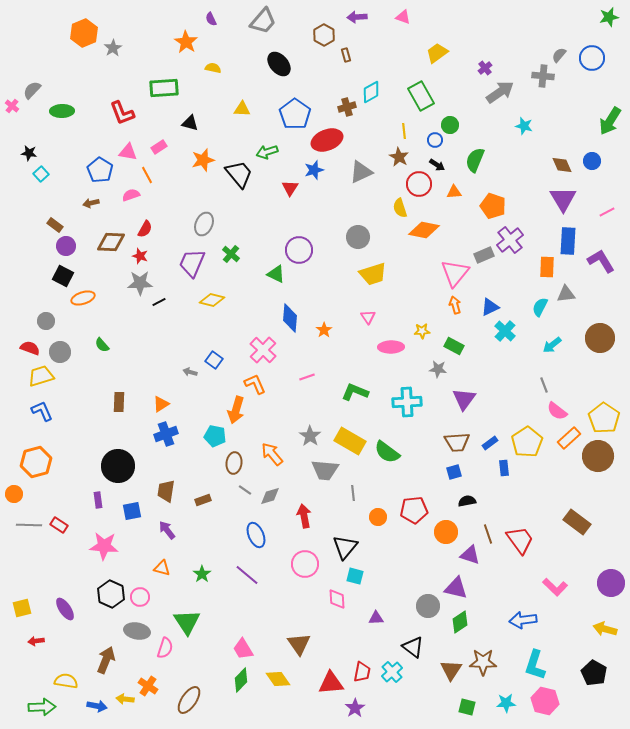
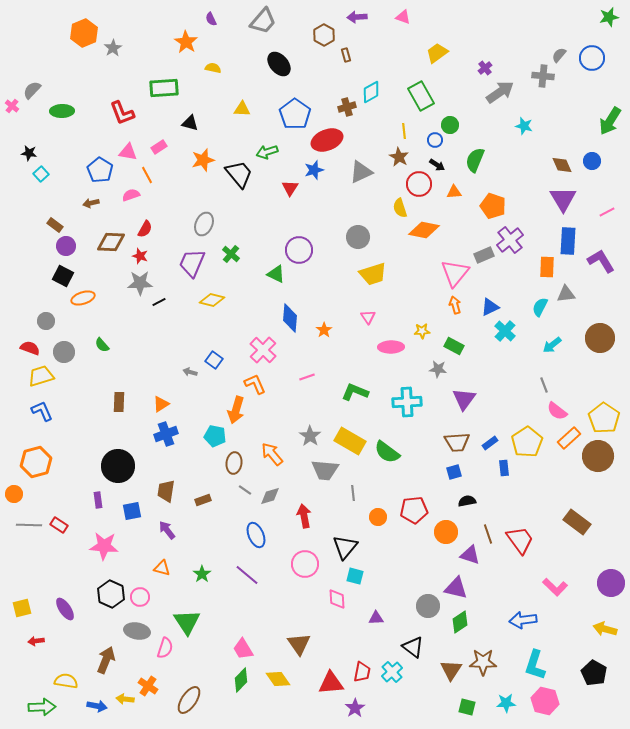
gray circle at (60, 352): moved 4 px right
